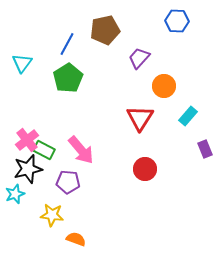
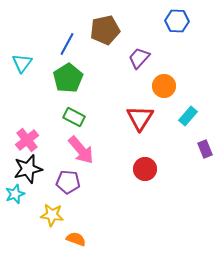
green rectangle: moved 30 px right, 33 px up
